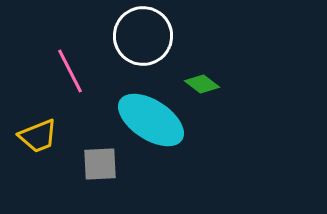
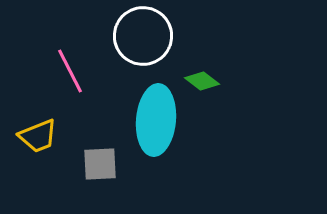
green diamond: moved 3 px up
cyan ellipse: moved 5 px right; rotated 62 degrees clockwise
